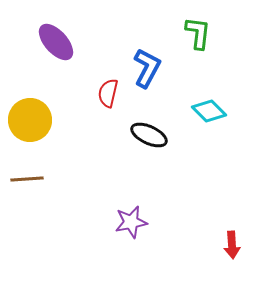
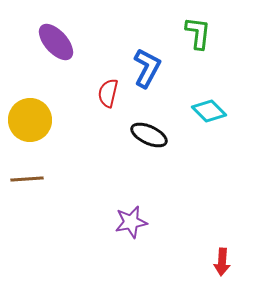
red arrow: moved 10 px left, 17 px down; rotated 8 degrees clockwise
